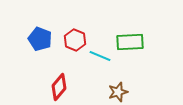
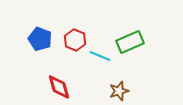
green rectangle: rotated 20 degrees counterclockwise
red diamond: rotated 56 degrees counterclockwise
brown star: moved 1 px right, 1 px up
